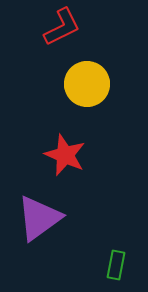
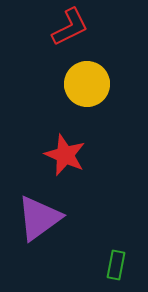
red L-shape: moved 8 px right
